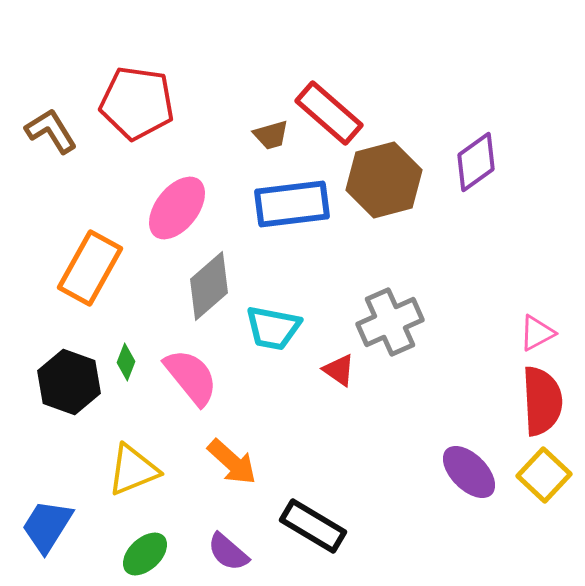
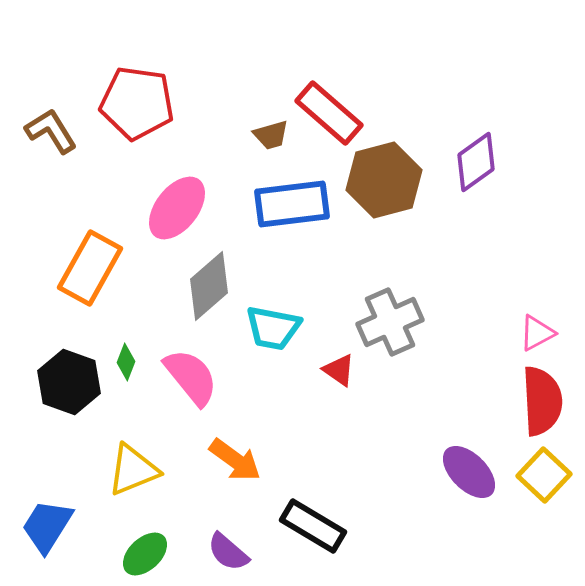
orange arrow: moved 3 px right, 2 px up; rotated 6 degrees counterclockwise
